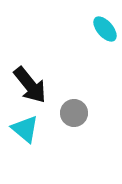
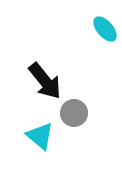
black arrow: moved 15 px right, 4 px up
cyan triangle: moved 15 px right, 7 px down
